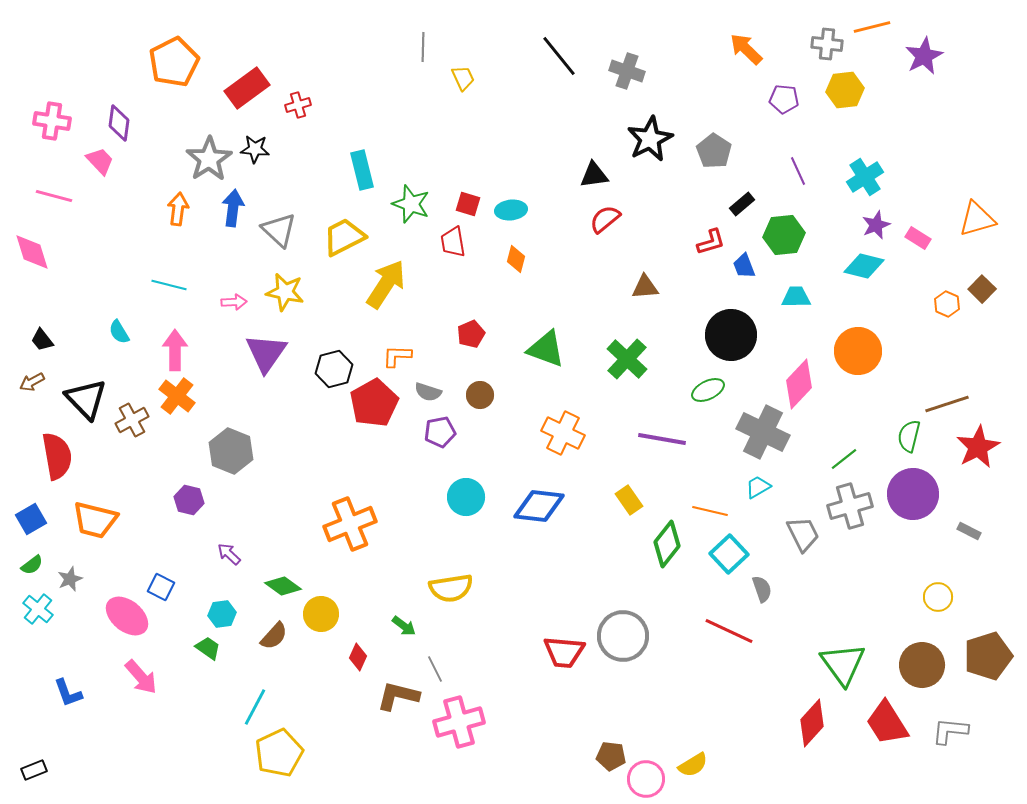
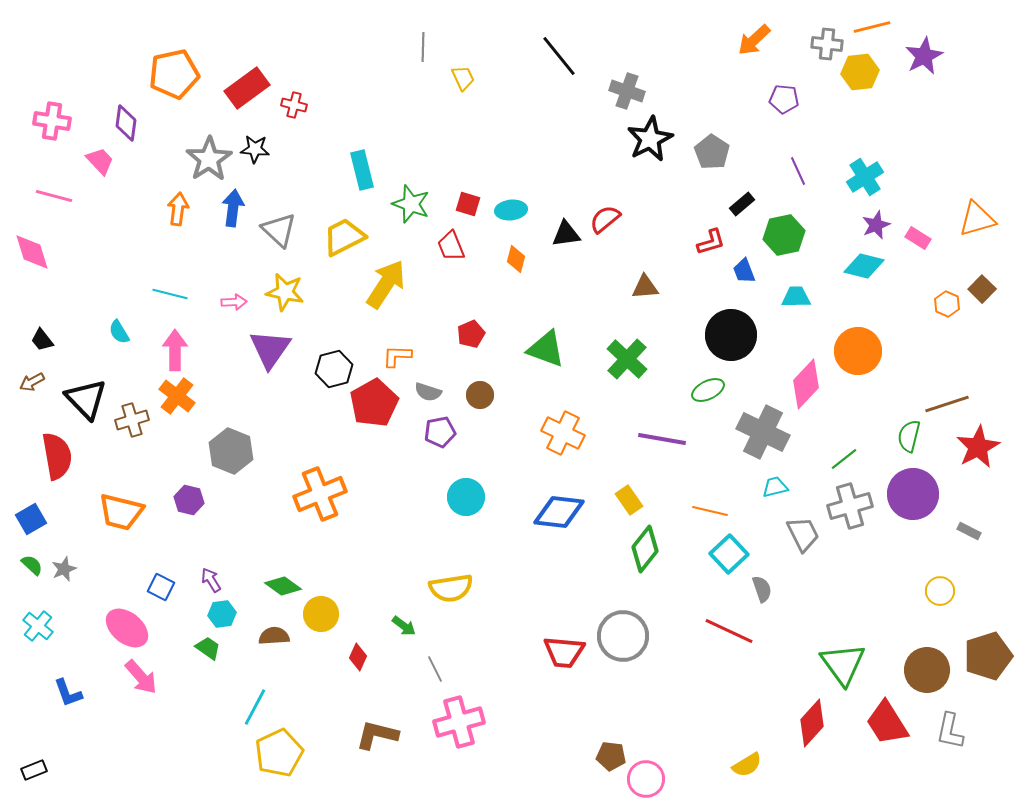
orange arrow at (746, 49): moved 8 px right, 9 px up; rotated 87 degrees counterclockwise
orange pentagon at (174, 62): moved 12 px down; rotated 15 degrees clockwise
gray cross at (627, 71): moved 20 px down
yellow hexagon at (845, 90): moved 15 px right, 18 px up
red cross at (298, 105): moved 4 px left; rotated 30 degrees clockwise
purple diamond at (119, 123): moved 7 px right
gray pentagon at (714, 151): moved 2 px left, 1 px down
black triangle at (594, 175): moved 28 px left, 59 px down
green hexagon at (784, 235): rotated 6 degrees counterclockwise
red trapezoid at (453, 242): moved 2 px left, 4 px down; rotated 12 degrees counterclockwise
blue trapezoid at (744, 266): moved 5 px down
cyan line at (169, 285): moved 1 px right, 9 px down
purple triangle at (266, 353): moved 4 px right, 4 px up
pink diamond at (799, 384): moved 7 px right
brown cross at (132, 420): rotated 12 degrees clockwise
cyan trapezoid at (758, 487): moved 17 px right; rotated 16 degrees clockwise
blue diamond at (539, 506): moved 20 px right, 6 px down
orange trapezoid at (95, 520): moved 26 px right, 8 px up
orange cross at (350, 524): moved 30 px left, 30 px up
green diamond at (667, 544): moved 22 px left, 5 px down
purple arrow at (229, 554): moved 18 px left, 26 px down; rotated 15 degrees clockwise
green semicircle at (32, 565): rotated 100 degrees counterclockwise
gray star at (70, 579): moved 6 px left, 10 px up
yellow circle at (938, 597): moved 2 px right, 6 px up
cyan cross at (38, 609): moved 17 px down
pink ellipse at (127, 616): moved 12 px down
brown semicircle at (274, 636): rotated 136 degrees counterclockwise
brown circle at (922, 665): moved 5 px right, 5 px down
brown L-shape at (398, 696): moved 21 px left, 39 px down
gray L-shape at (950, 731): rotated 84 degrees counterclockwise
yellow semicircle at (693, 765): moved 54 px right
